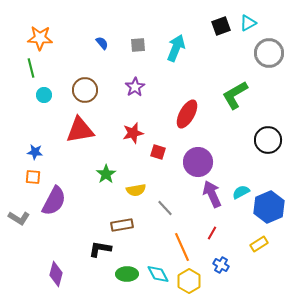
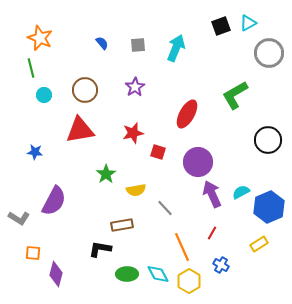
orange star: rotated 20 degrees clockwise
orange square: moved 76 px down
